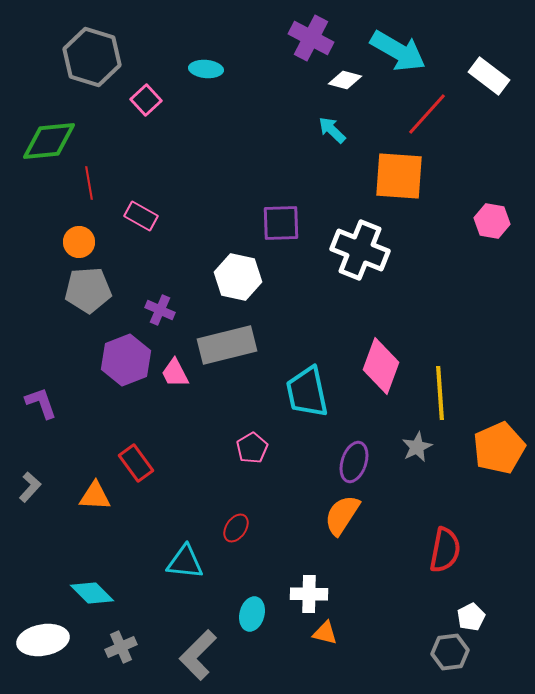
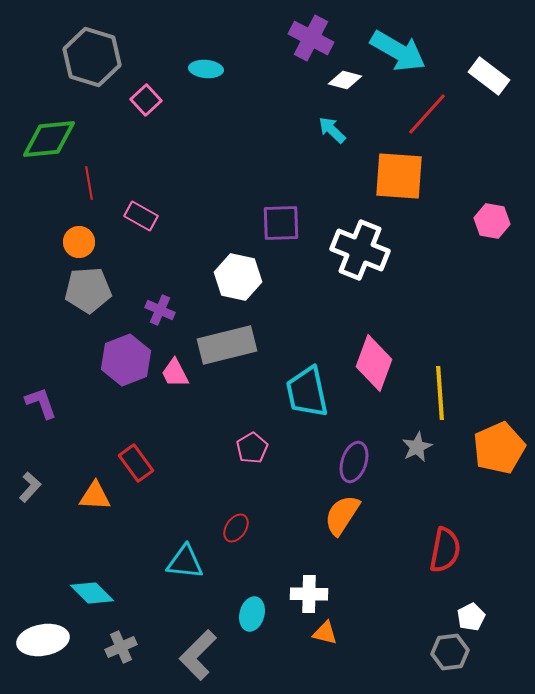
green diamond at (49, 141): moved 2 px up
pink diamond at (381, 366): moved 7 px left, 3 px up
